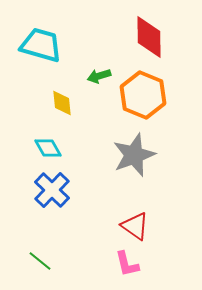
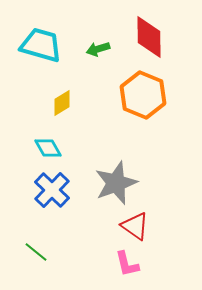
green arrow: moved 1 px left, 27 px up
yellow diamond: rotated 64 degrees clockwise
gray star: moved 18 px left, 28 px down
green line: moved 4 px left, 9 px up
